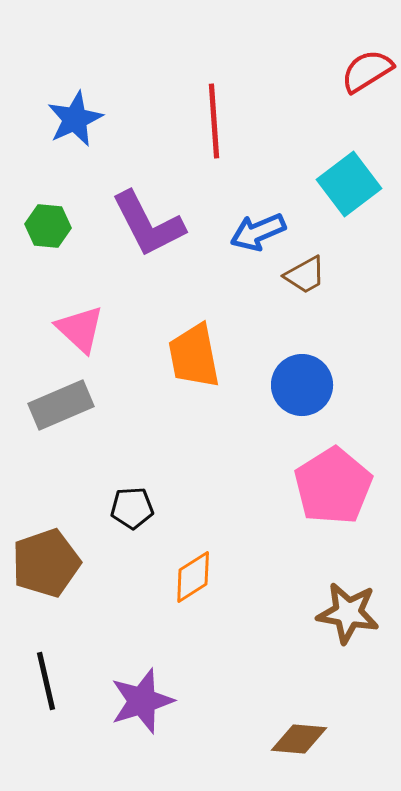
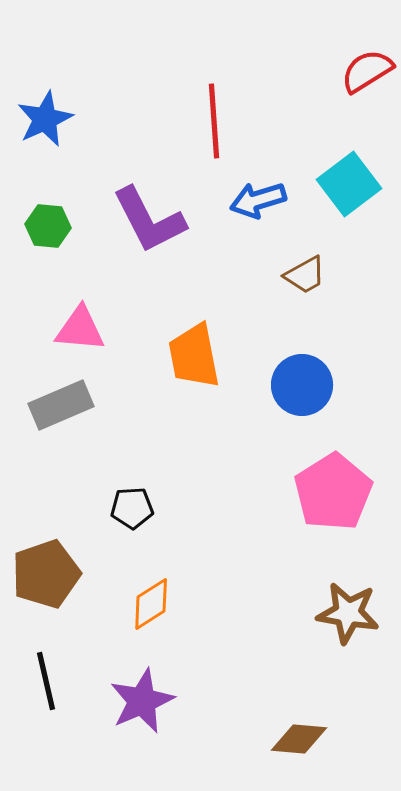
blue star: moved 30 px left
purple L-shape: moved 1 px right, 4 px up
blue arrow: moved 32 px up; rotated 6 degrees clockwise
pink triangle: rotated 38 degrees counterclockwise
pink pentagon: moved 6 px down
brown pentagon: moved 11 px down
orange diamond: moved 42 px left, 27 px down
purple star: rotated 6 degrees counterclockwise
